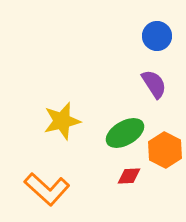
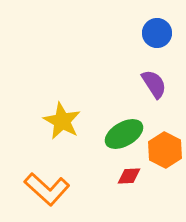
blue circle: moved 3 px up
yellow star: rotated 30 degrees counterclockwise
green ellipse: moved 1 px left, 1 px down
